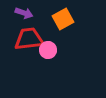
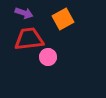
pink circle: moved 7 px down
